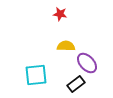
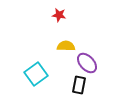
red star: moved 1 px left, 1 px down
cyan square: moved 1 px up; rotated 30 degrees counterclockwise
black rectangle: moved 3 px right, 1 px down; rotated 42 degrees counterclockwise
